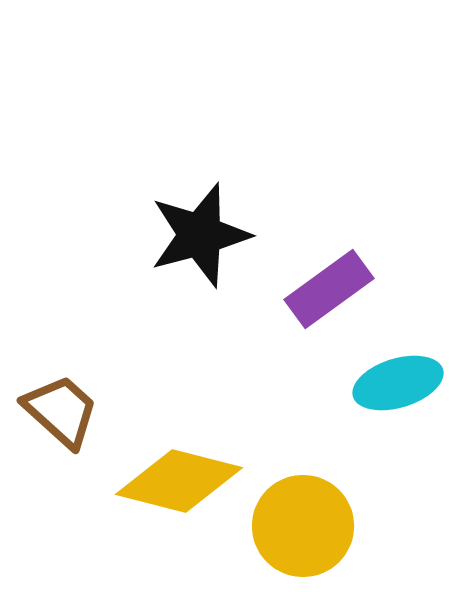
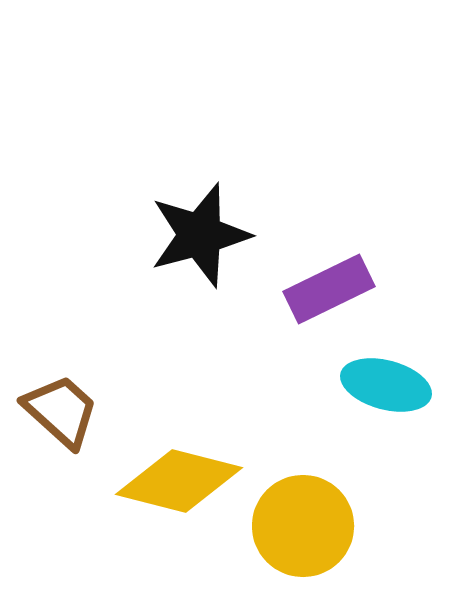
purple rectangle: rotated 10 degrees clockwise
cyan ellipse: moved 12 px left, 2 px down; rotated 32 degrees clockwise
